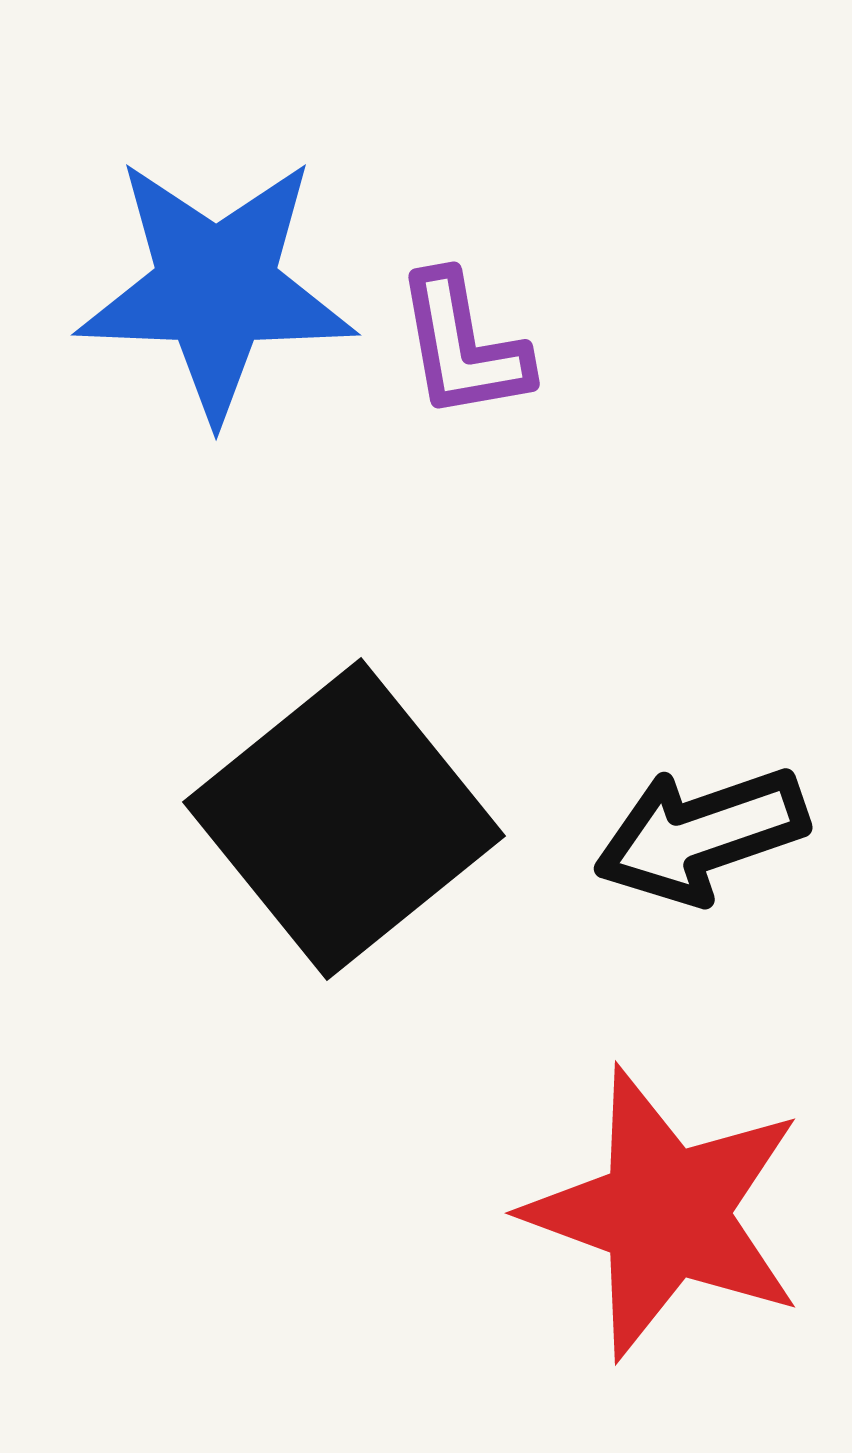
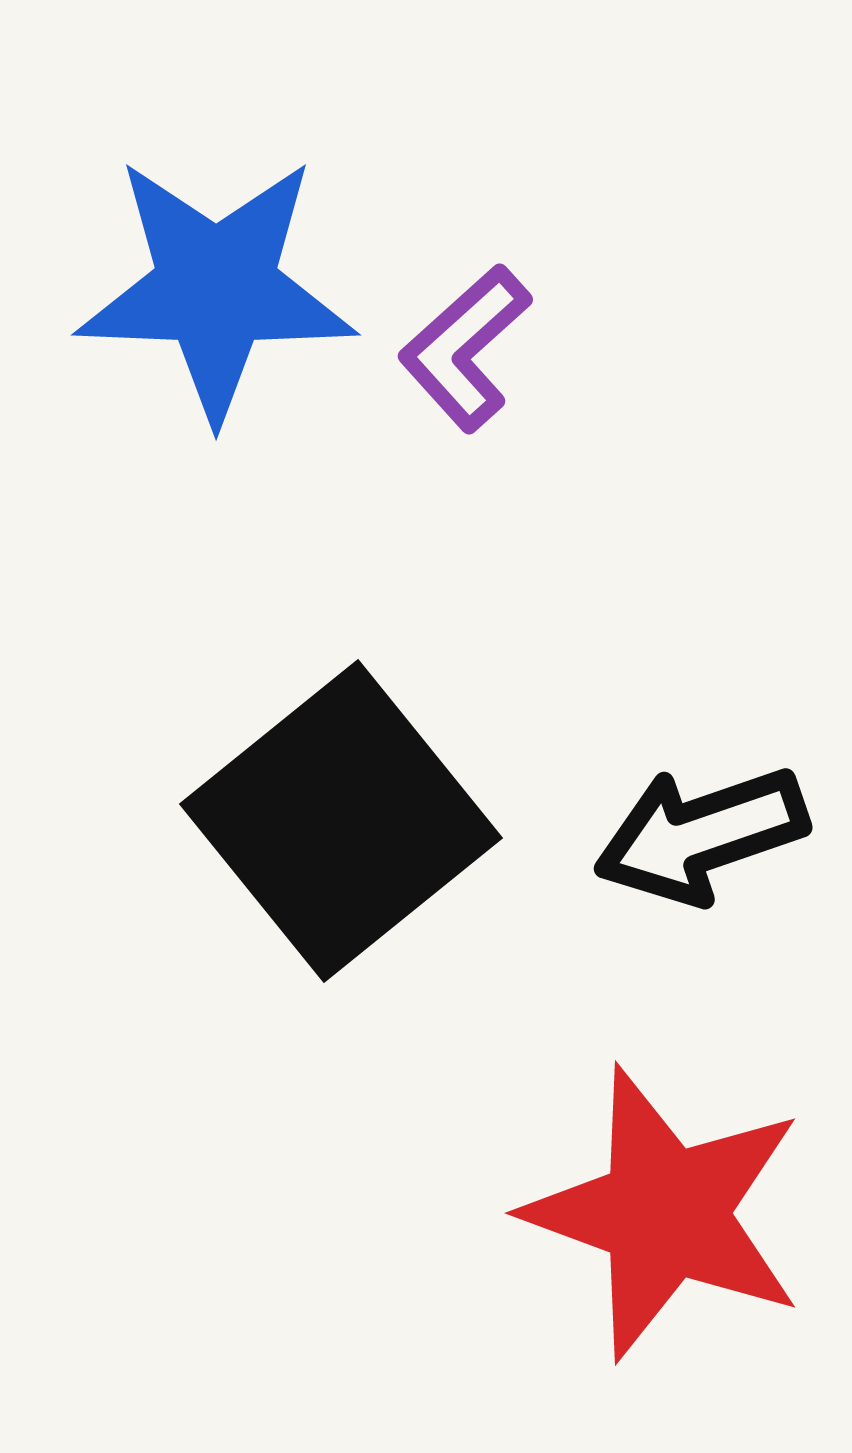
purple L-shape: moved 2 px right, 2 px down; rotated 58 degrees clockwise
black square: moved 3 px left, 2 px down
